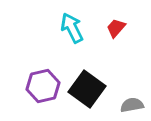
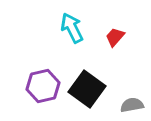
red trapezoid: moved 1 px left, 9 px down
